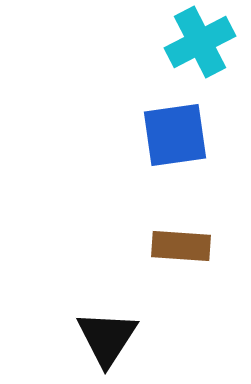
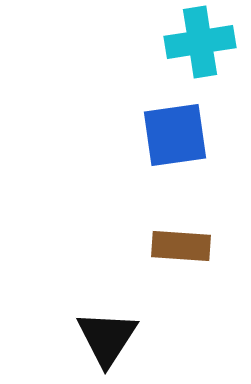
cyan cross: rotated 18 degrees clockwise
